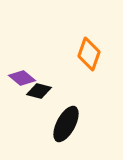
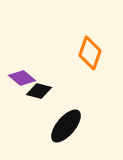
orange diamond: moved 1 px right, 1 px up
black ellipse: moved 2 px down; rotated 12 degrees clockwise
